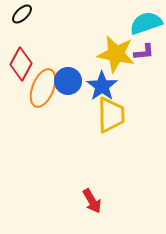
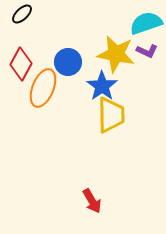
purple L-shape: moved 3 px right, 1 px up; rotated 30 degrees clockwise
blue circle: moved 19 px up
